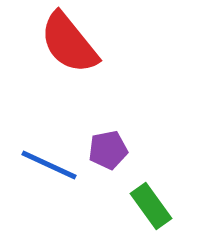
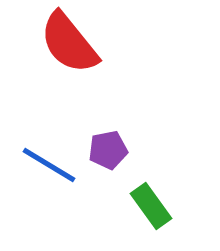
blue line: rotated 6 degrees clockwise
